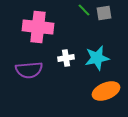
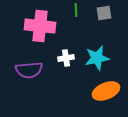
green line: moved 8 px left; rotated 40 degrees clockwise
pink cross: moved 2 px right, 1 px up
